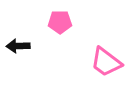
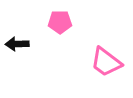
black arrow: moved 1 px left, 2 px up
